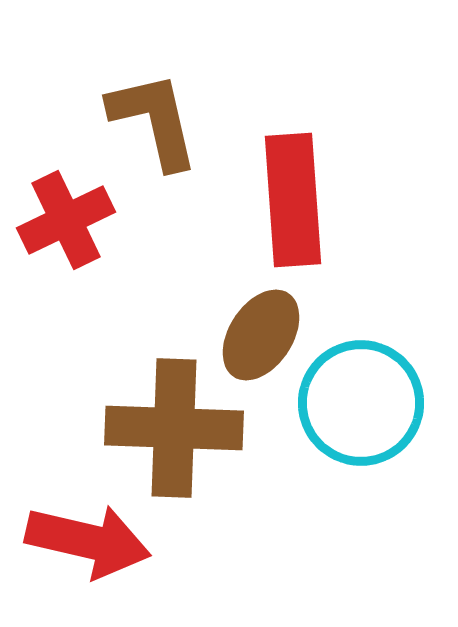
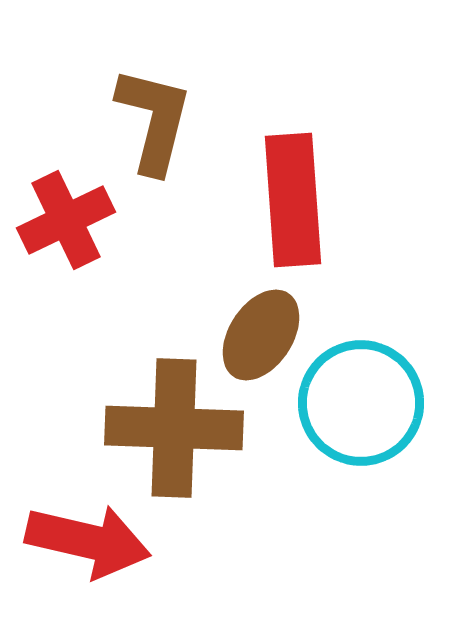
brown L-shape: rotated 27 degrees clockwise
